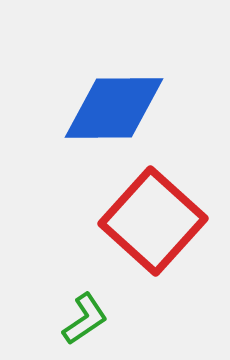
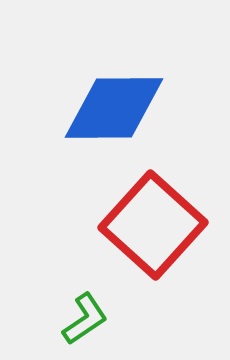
red square: moved 4 px down
